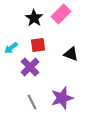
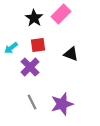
purple star: moved 6 px down
